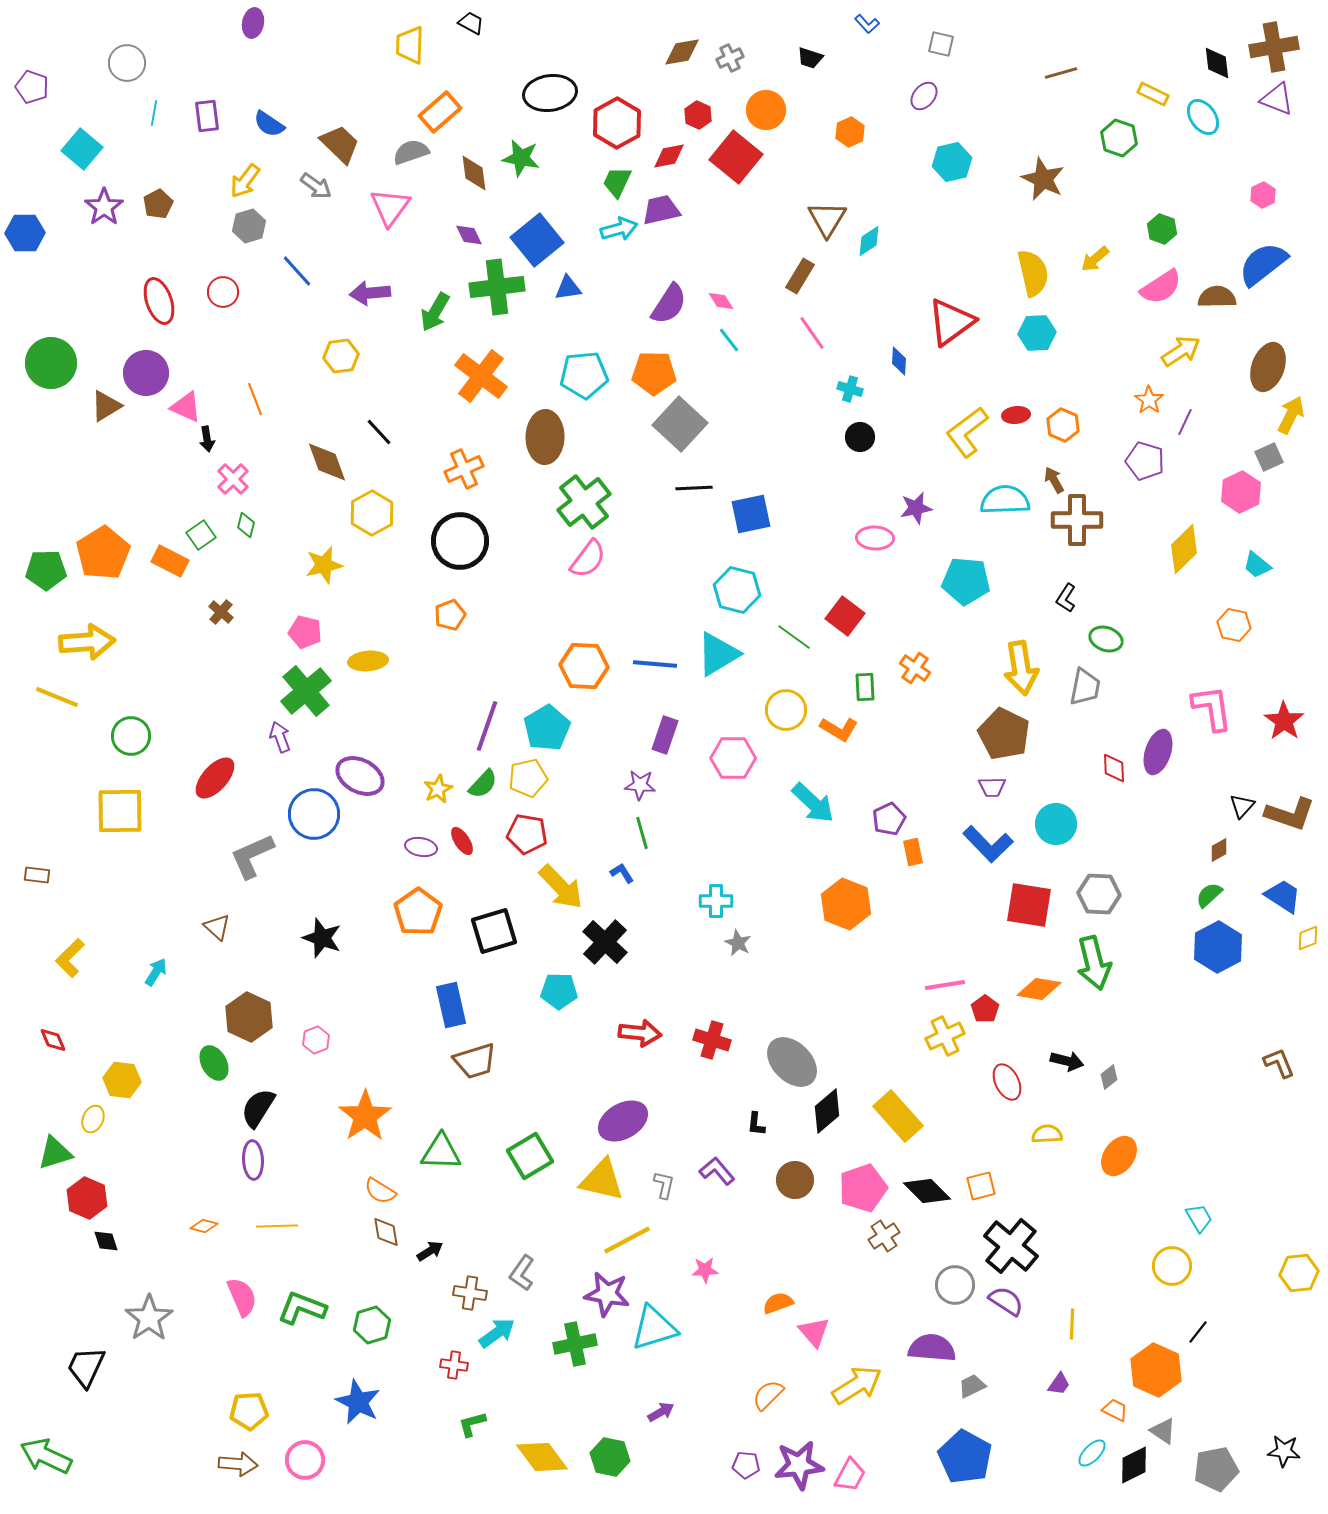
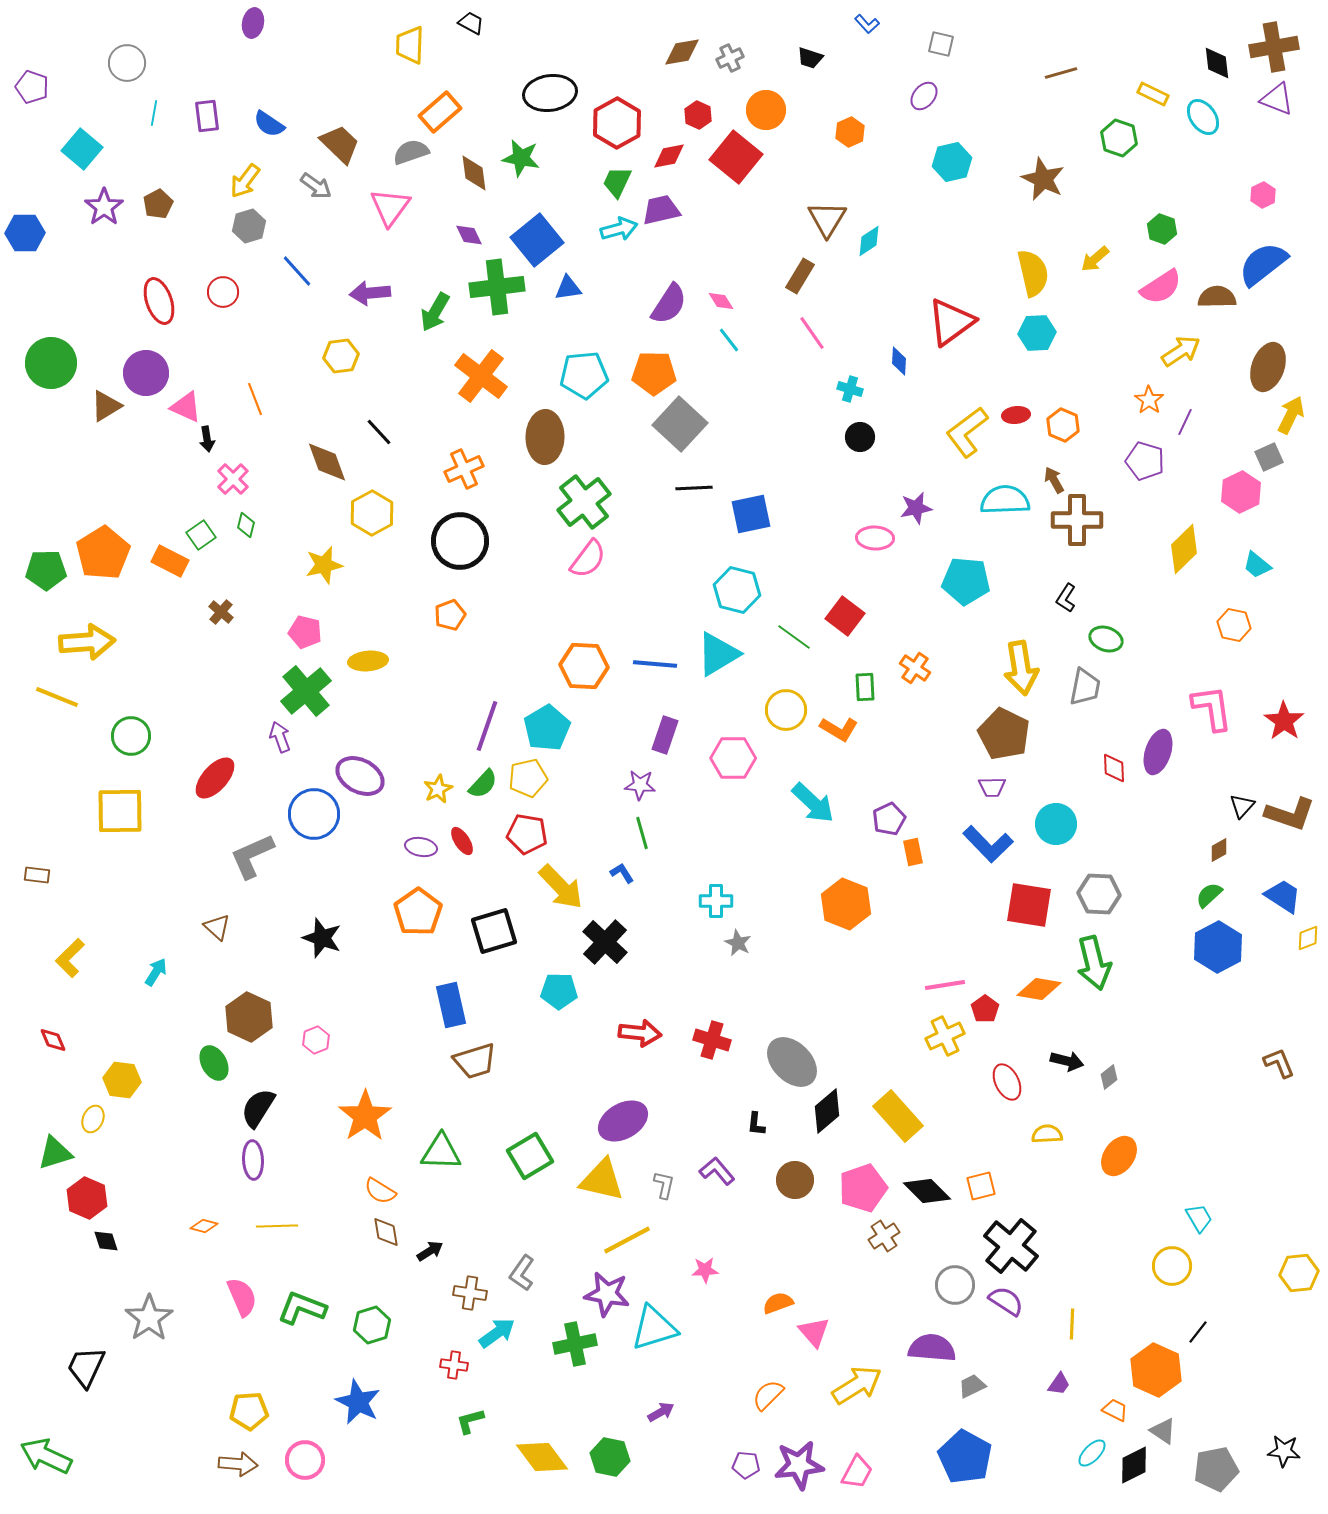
green L-shape at (472, 1424): moved 2 px left, 3 px up
pink trapezoid at (850, 1475): moved 7 px right, 3 px up
